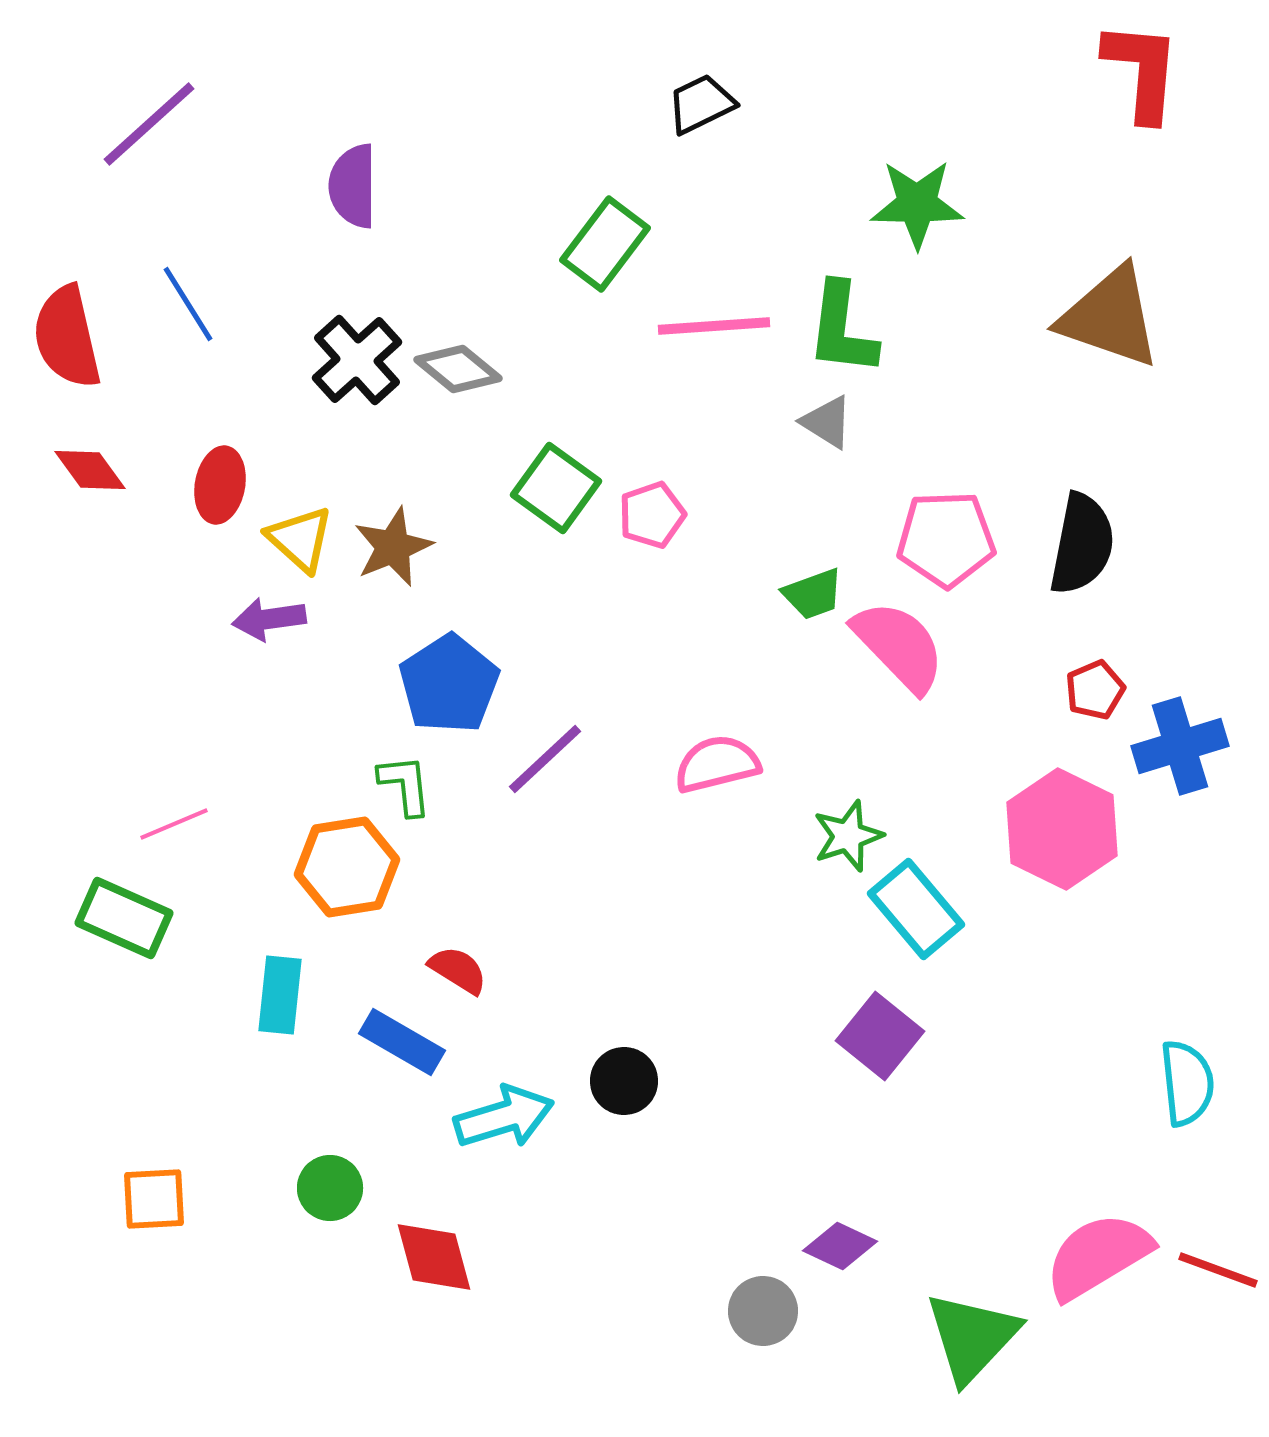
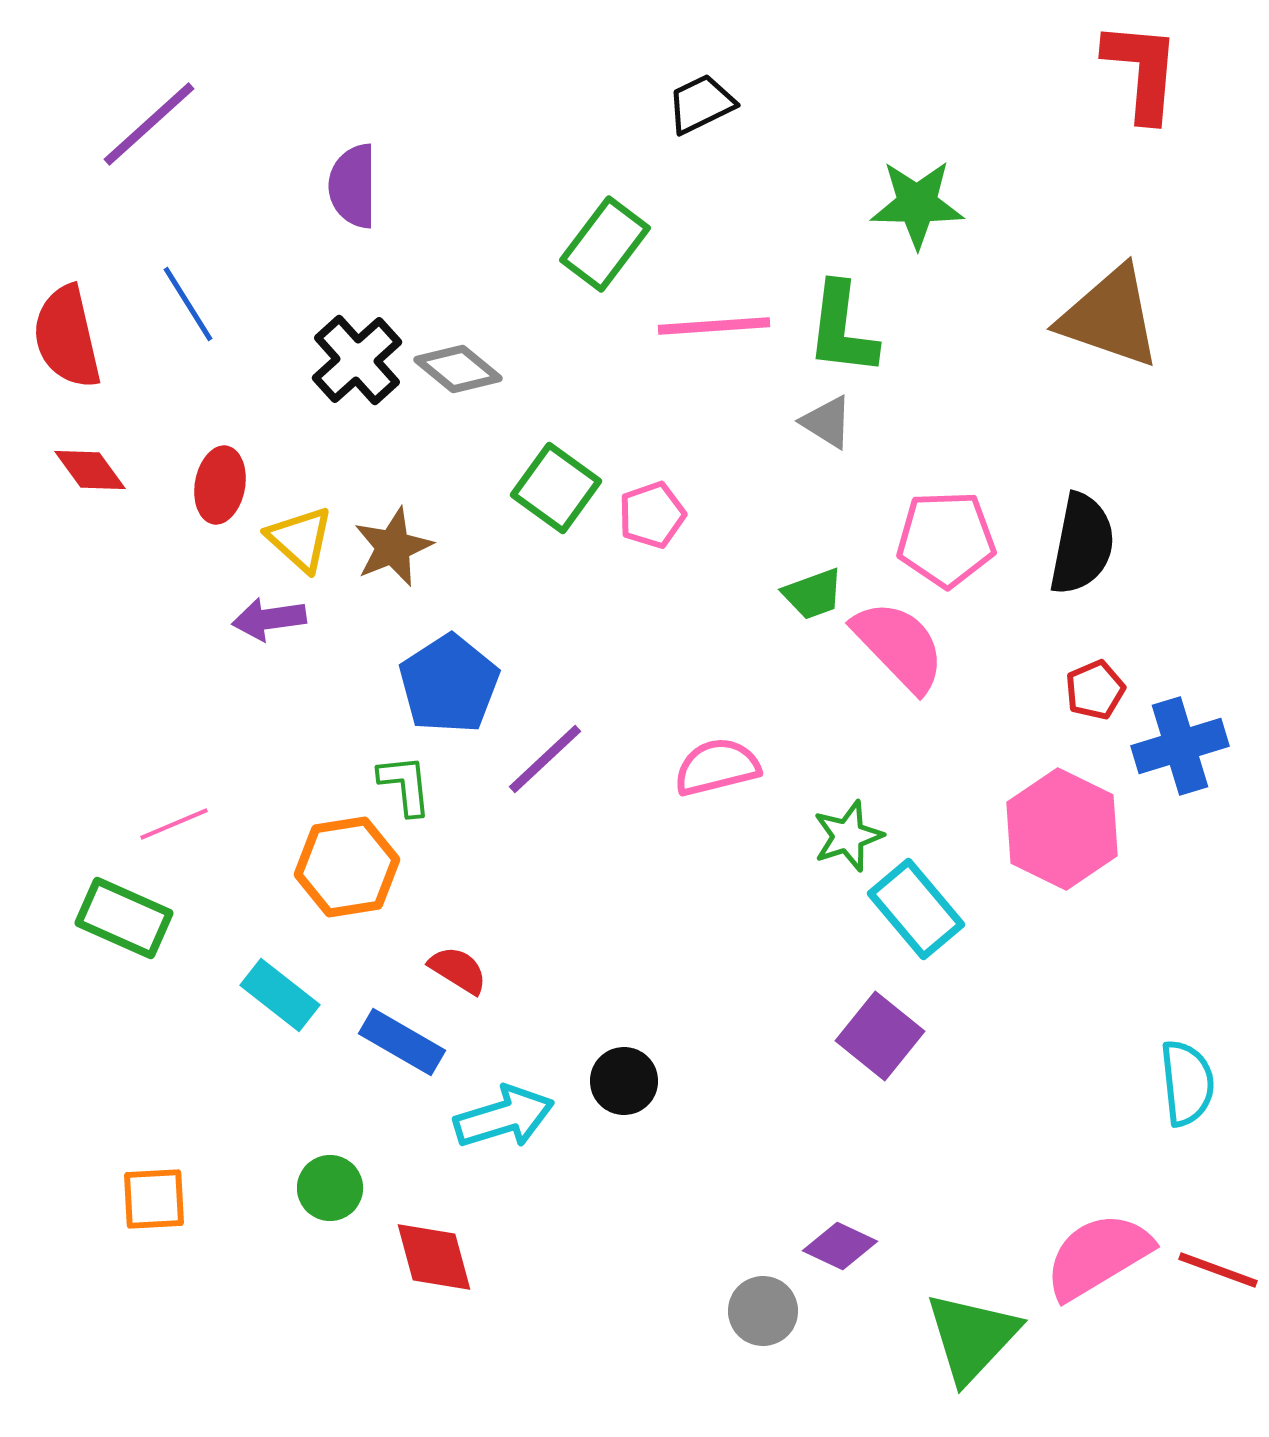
pink semicircle at (717, 764): moved 3 px down
cyan rectangle at (280, 995): rotated 58 degrees counterclockwise
